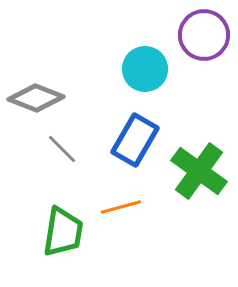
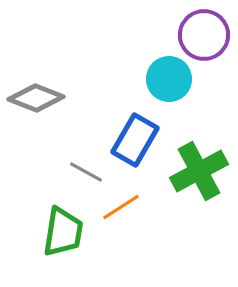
cyan circle: moved 24 px right, 10 px down
gray line: moved 24 px right, 23 px down; rotated 16 degrees counterclockwise
green cross: rotated 26 degrees clockwise
orange line: rotated 18 degrees counterclockwise
